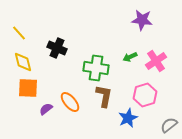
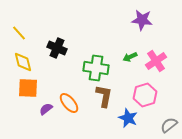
orange ellipse: moved 1 px left, 1 px down
blue star: rotated 24 degrees counterclockwise
